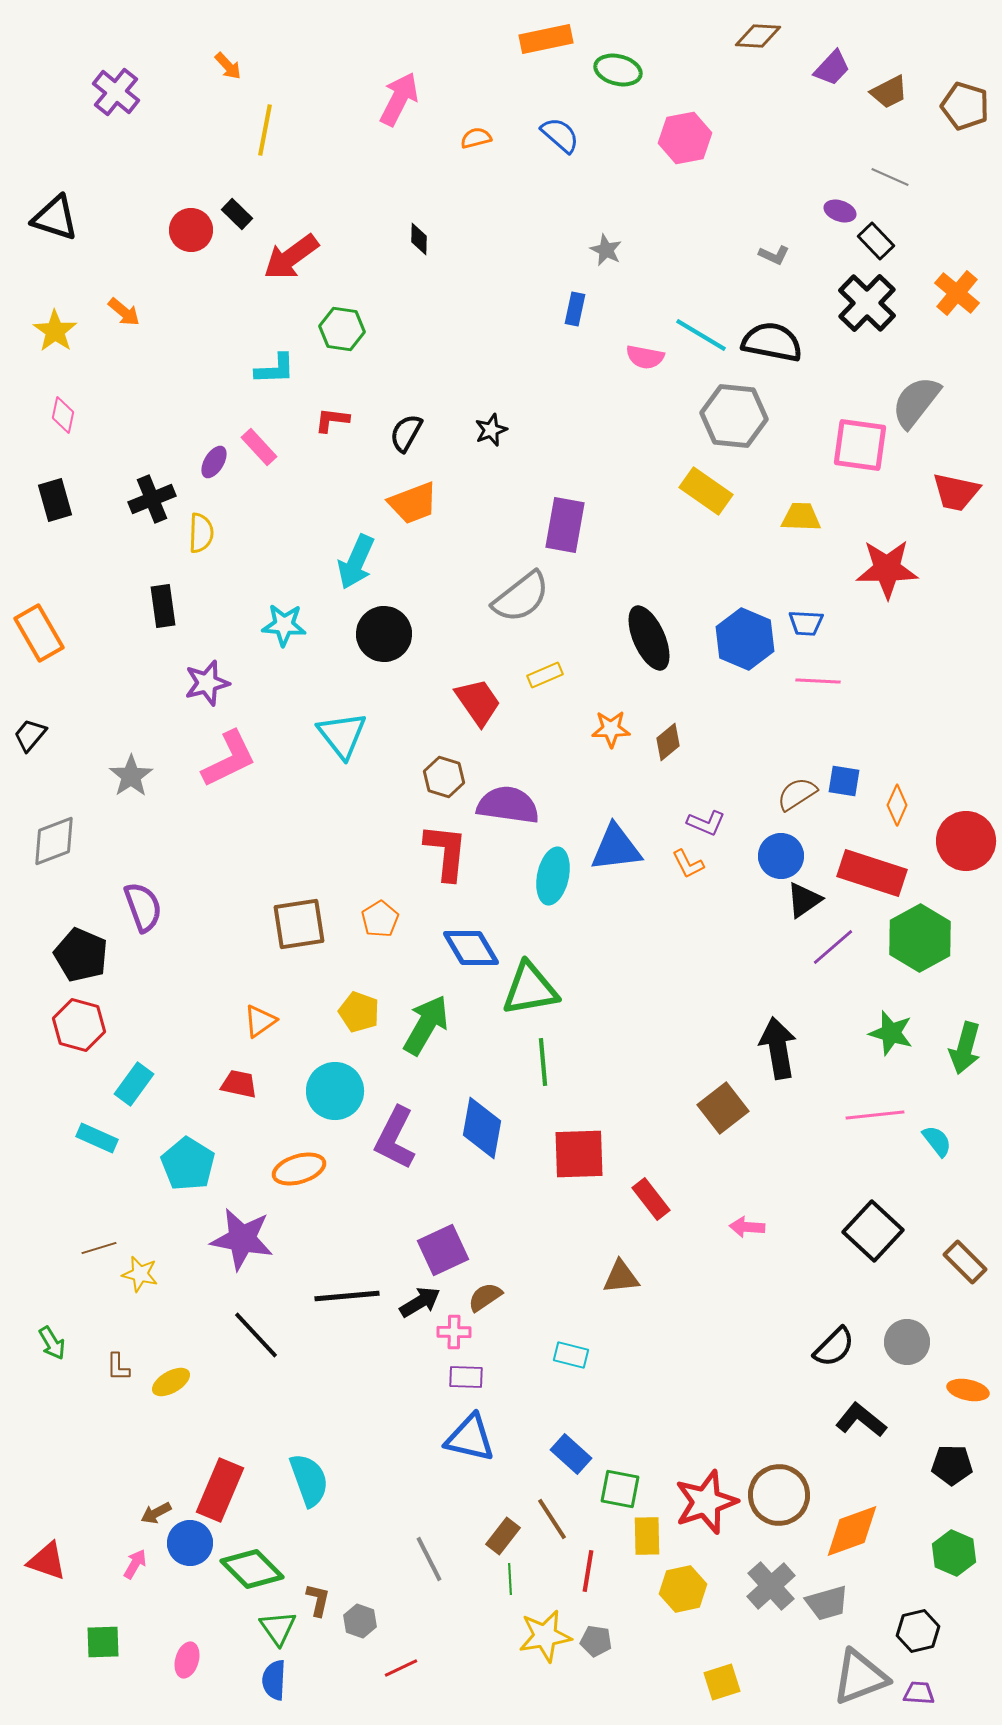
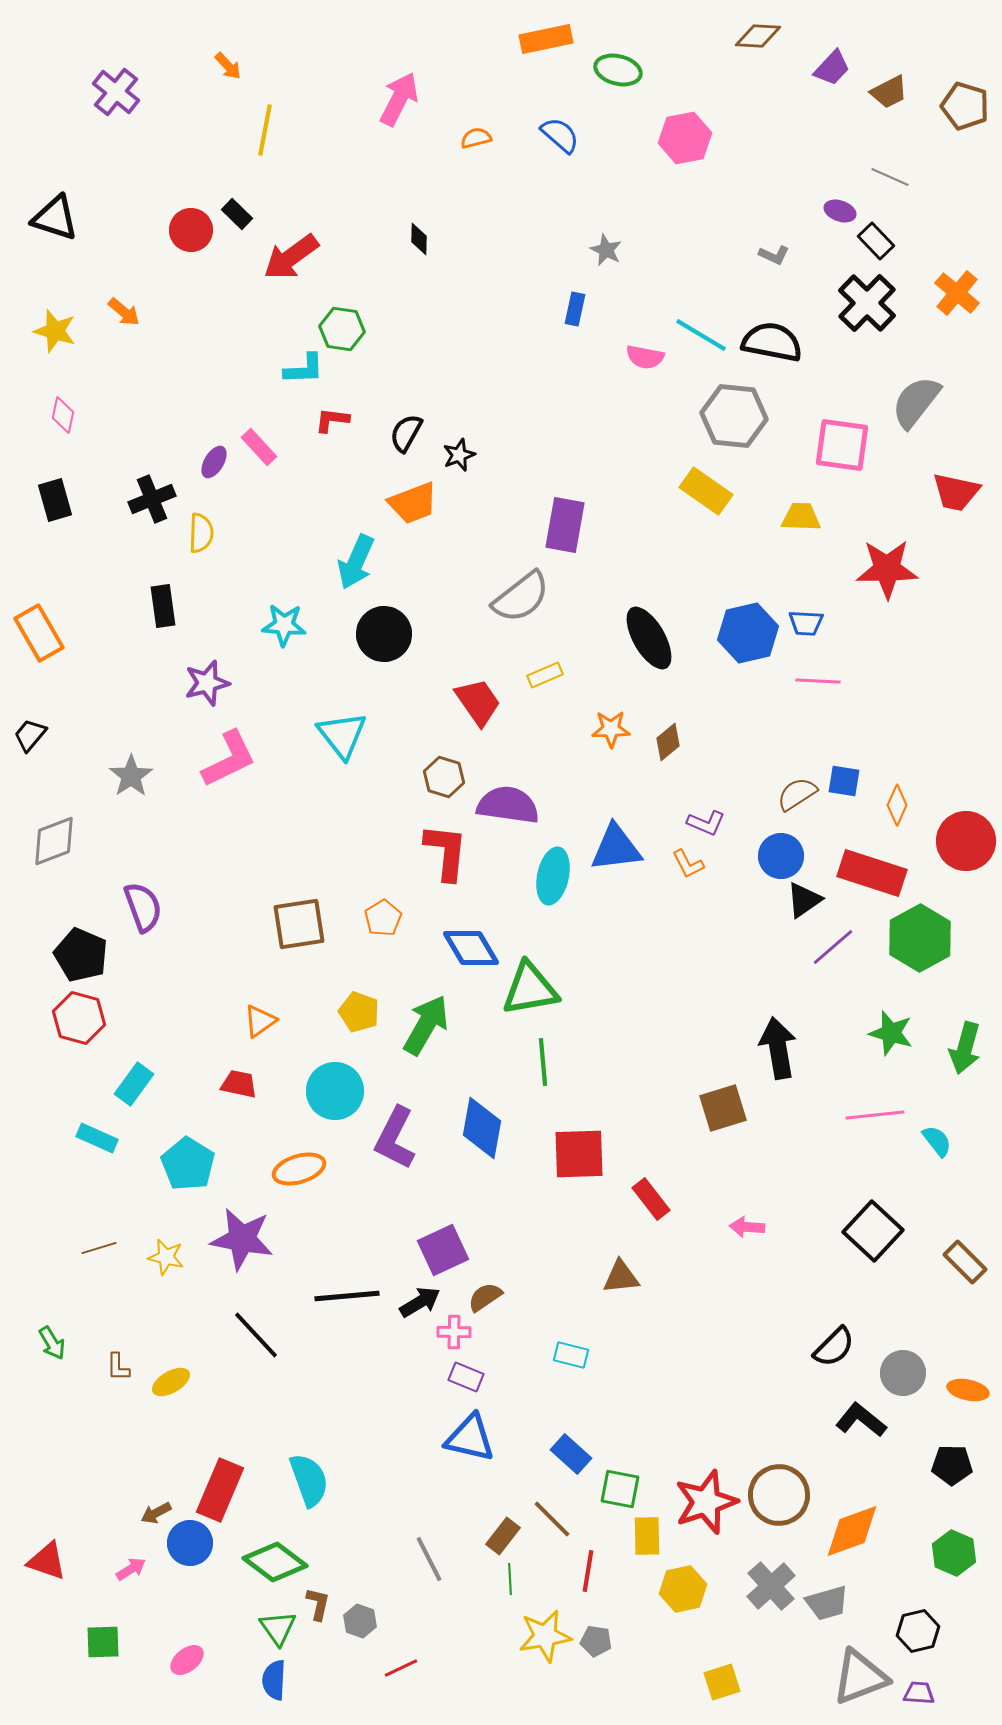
yellow star at (55, 331): rotated 18 degrees counterclockwise
cyan L-shape at (275, 369): moved 29 px right
black star at (491, 430): moved 32 px left, 25 px down
pink square at (860, 445): moved 18 px left
black ellipse at (649, 638): rotated 6 degrees counterclockwise
blue hexagon at (745, 639): moved 3 px right, 6 px up; rotated 24 degrees clockwise
orange pentagon at (380, 919): moved 3 px right, 1 px up
red hexagon at (79, 1025): moved 7 px up
brown square at (723, 1108): rotated 21 degrees clockwise
yellow star at (140, 1274): moved 26 px right, 17 px up
gray circle at (907, 1342): moved 4 px left, 31 px down
purple rectangle at (466, 1377): rotated 20 degrees clockwise
brown line at (552, 1519): rotated 12 degrees counterclockwise
pink arrow at (135, 1564): moved 4 px left, 5 px down; rotated 28 degrees clockwise
green diamond at (252, 1569): moved 23 px right, 7 px up; rotated 8 degrees counterclockwise
brown L-shape at (318, 1600): moved 4 px down
pink ellipse at (187, 1660): rotated 36 degrees clockwise
